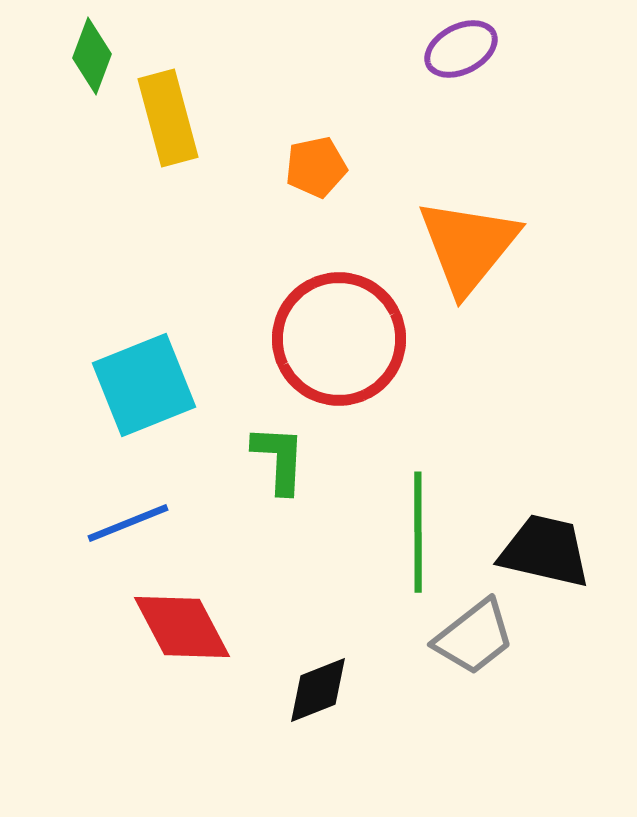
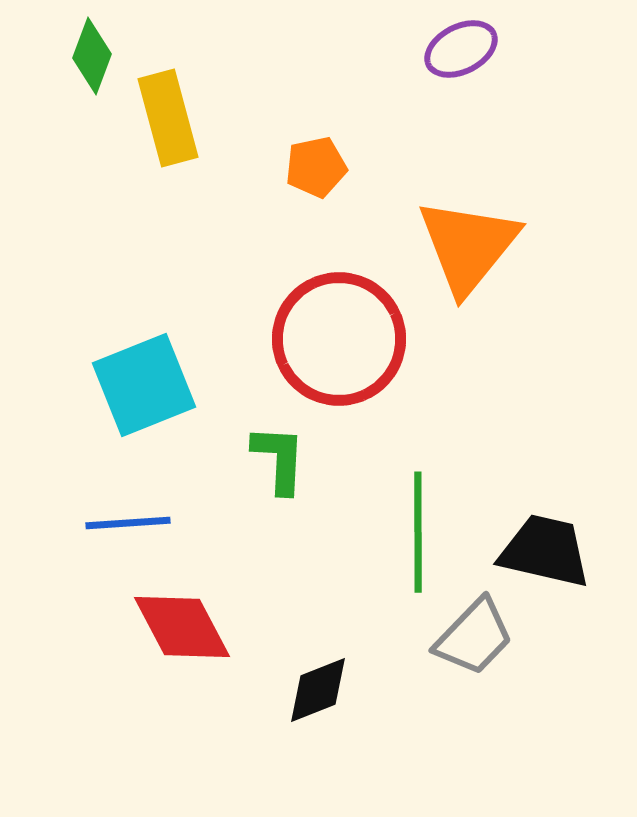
blue line: rotated 18 degrees clockwise
gray trapezoid: rotated 8 degrees counterclockwise
